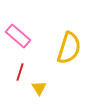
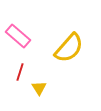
yellow semicircle: rotated 24 degrees clockwise
